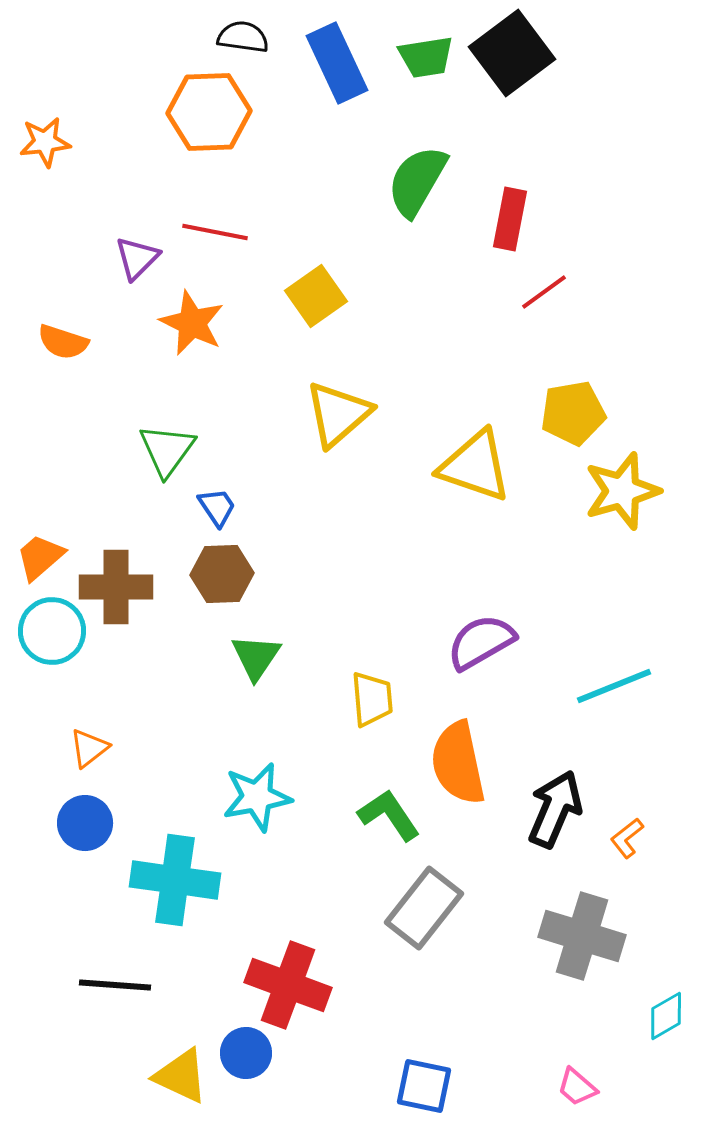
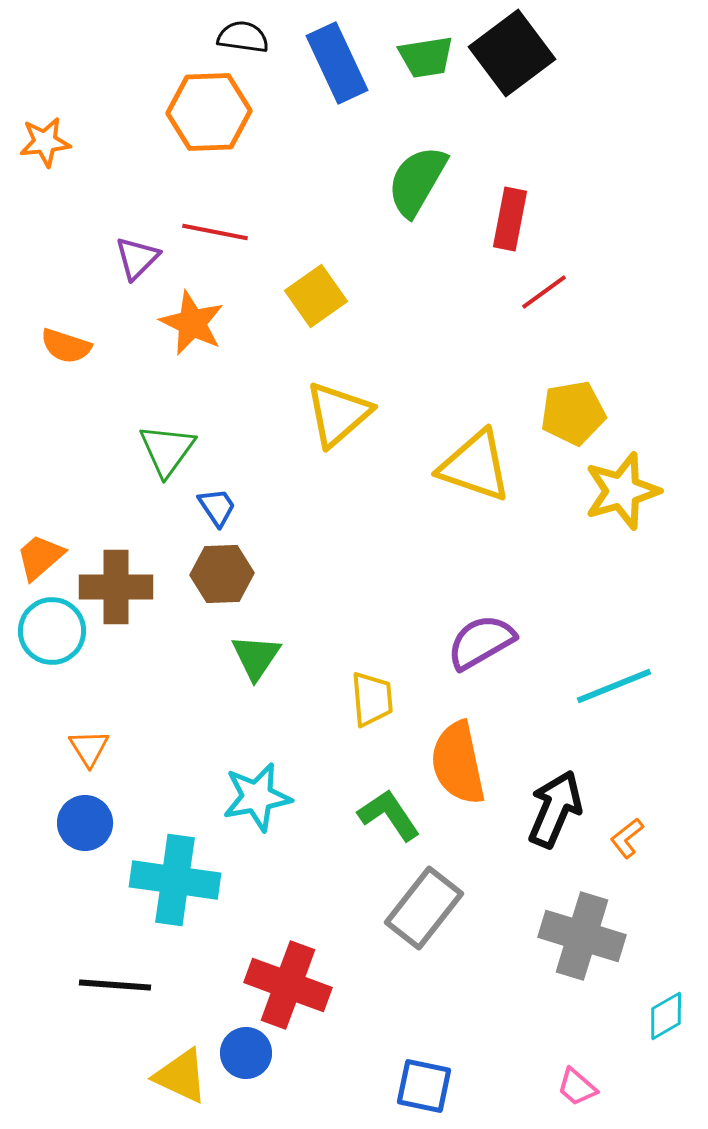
orange semicircle at (63, 342): moved 3 px right, 4 px down
orange triangle at (89, 748): rotated 24 degrees counterclockwise
